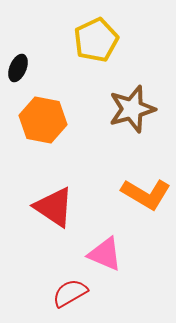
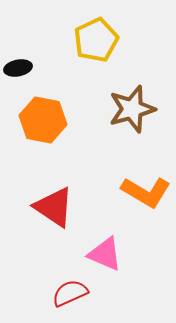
black ellipse: rotated 56 degrees clockwise
orange L-shape: moved 2 px up
red semicircle: rotated 6 degrees clockwise
